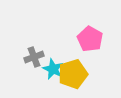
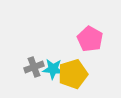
gray cross: moved 10 px down
cyan star: rotated 20 degrees counterclockwise
